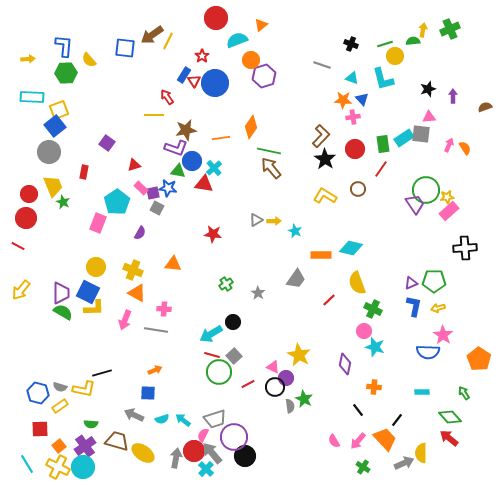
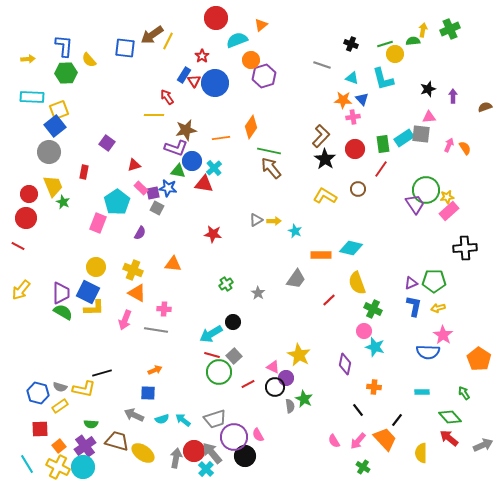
yellow circle at (395, 56): moved 2 px up
pink semicircle at (203, 435): moved 55 px right; rotated 56 degrees counterclockwise
gray arrow at (404, 463): moved 79 px right, 18 px up
